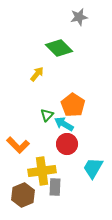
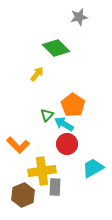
green diamond: moved 3 px left
cyan trapezoid: rotated 30 degrees clockwise
